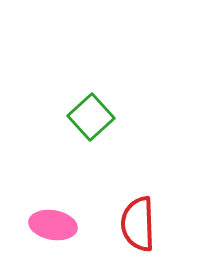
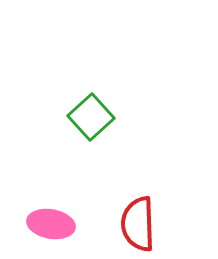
pink ellipse: moved 2 px left, 1 px up
